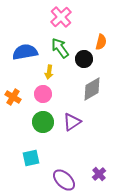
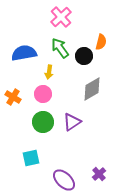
blue semicircle: moved 1 px left, 1 px down
black circle: moved 3 px up
